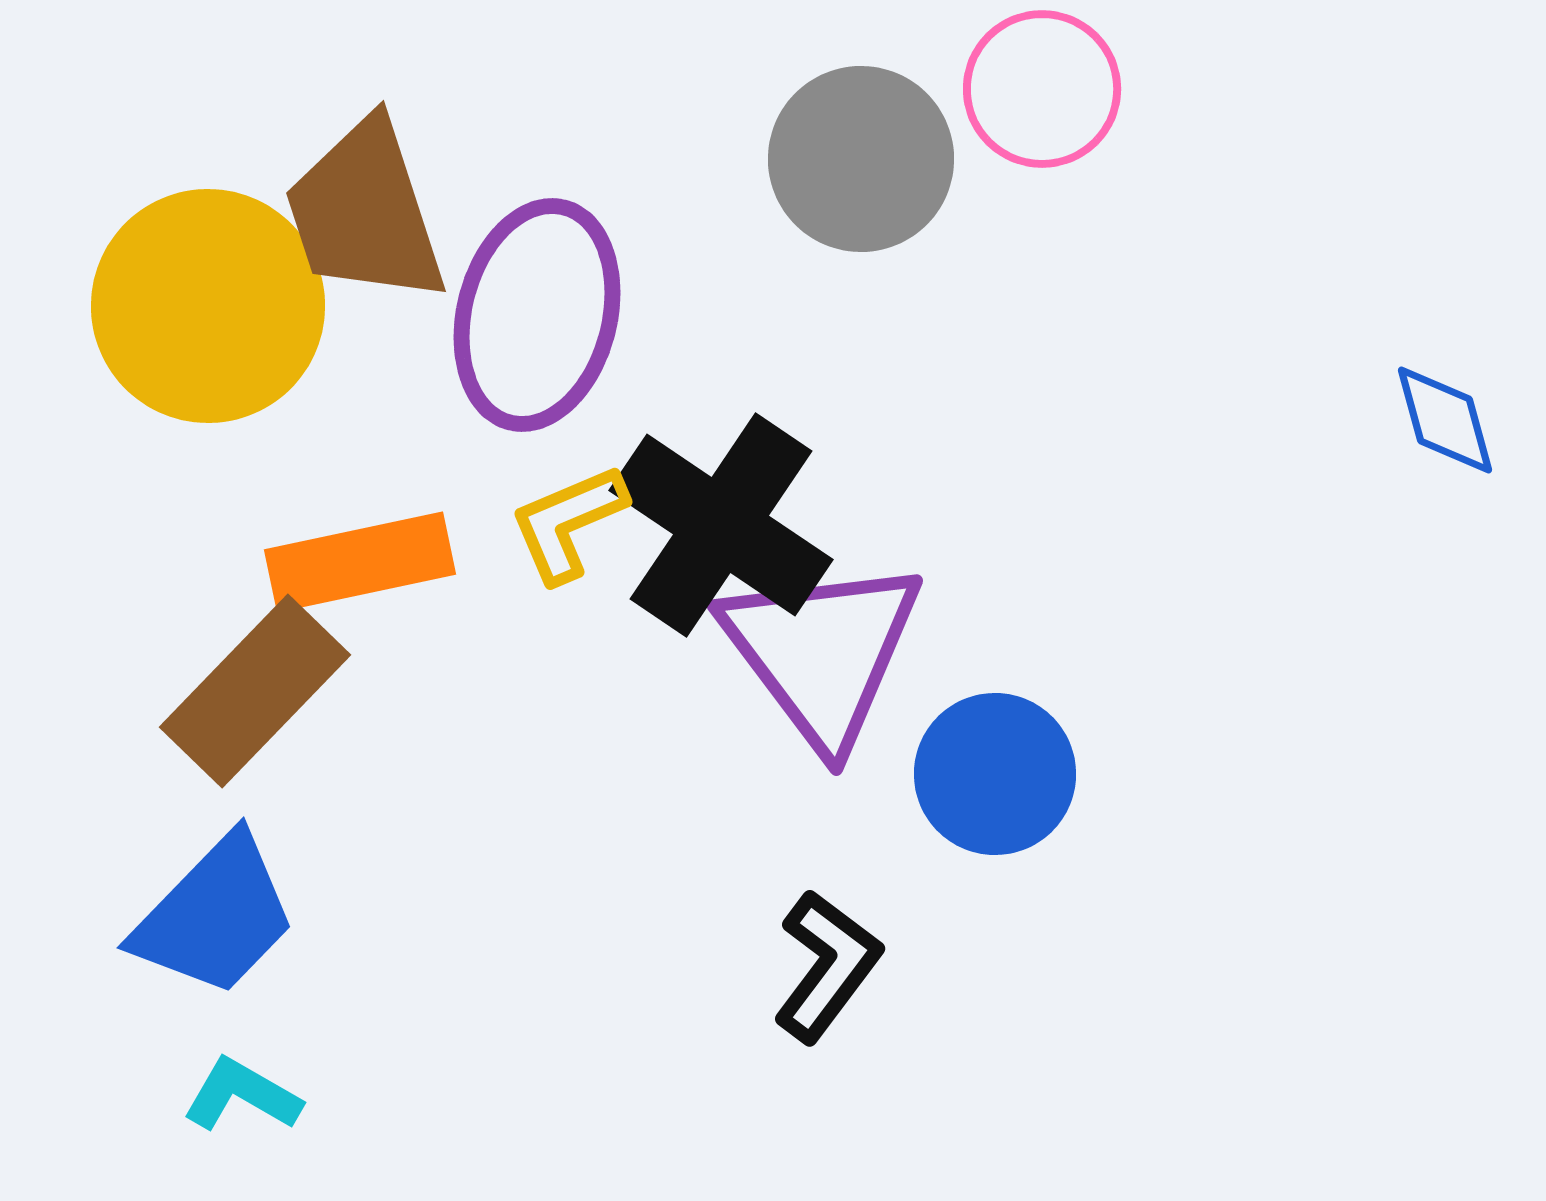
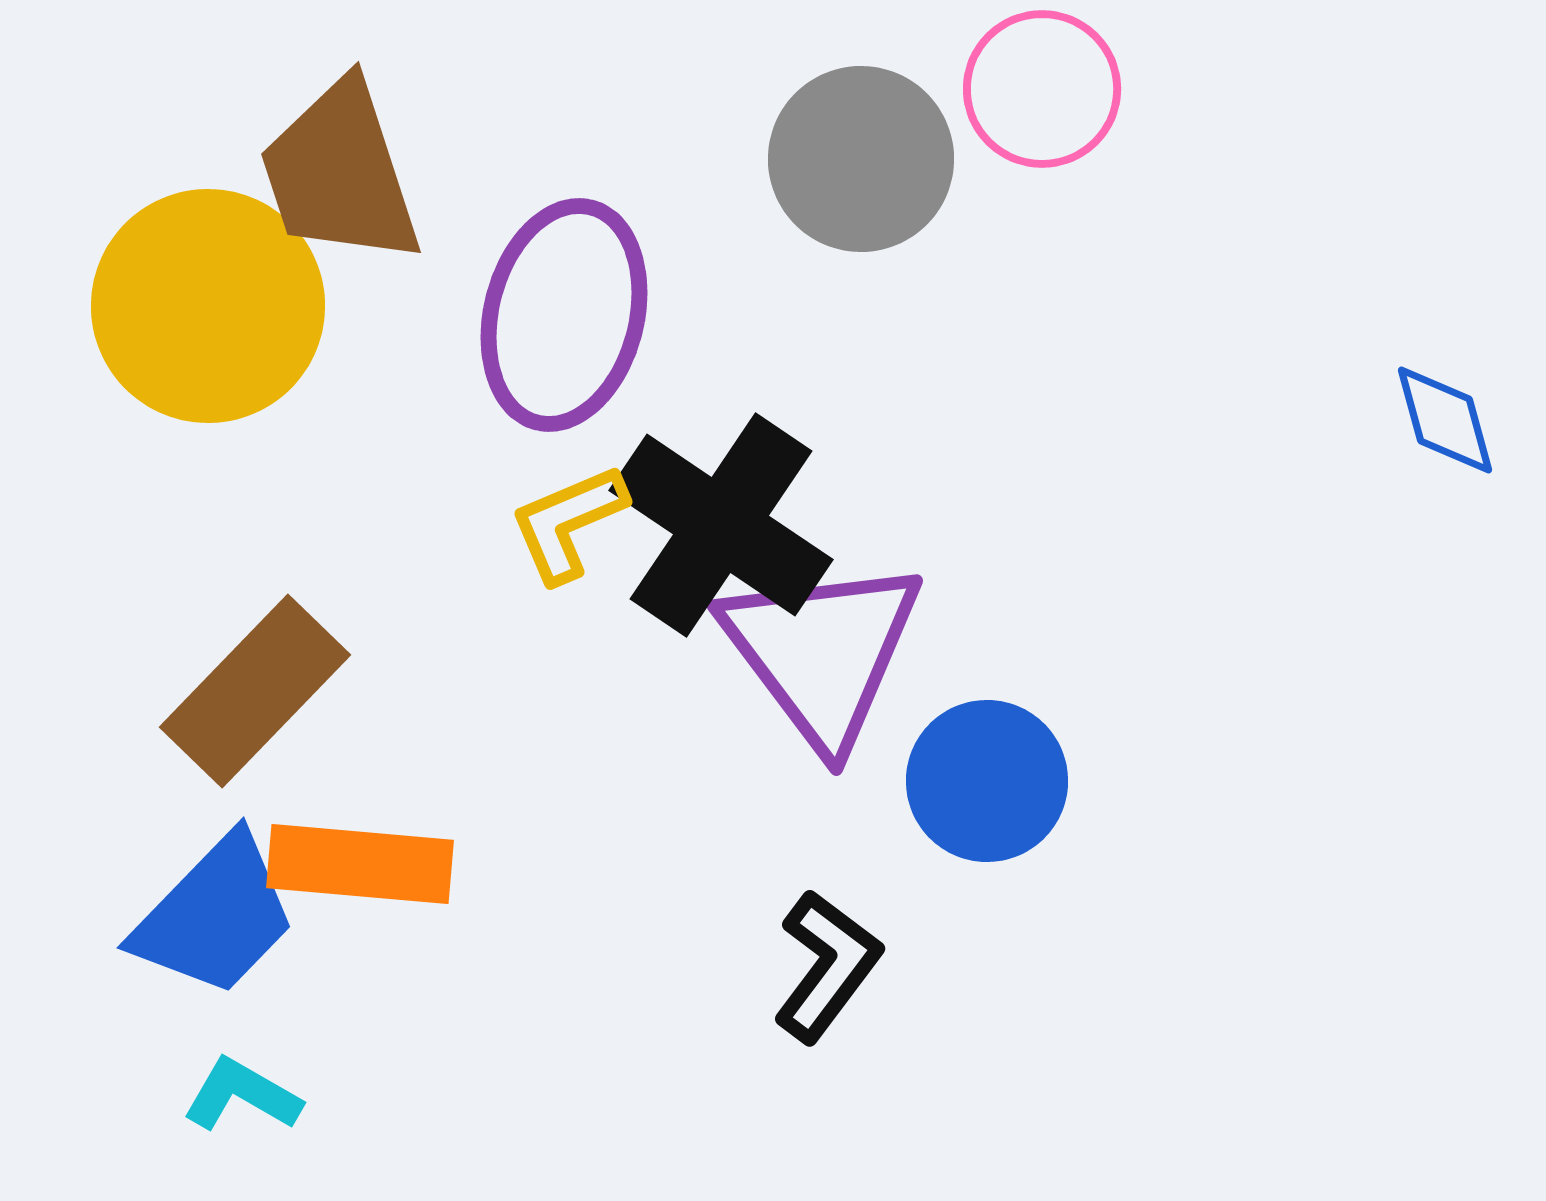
brown trapezoid: moved 25 px left, 39 px up
purple ellipse: moved 27 px right
orange rectangle: moved 302 px down; rotated 17 degrees clockwise
blue circle: moved 8 px left, 7 px down
